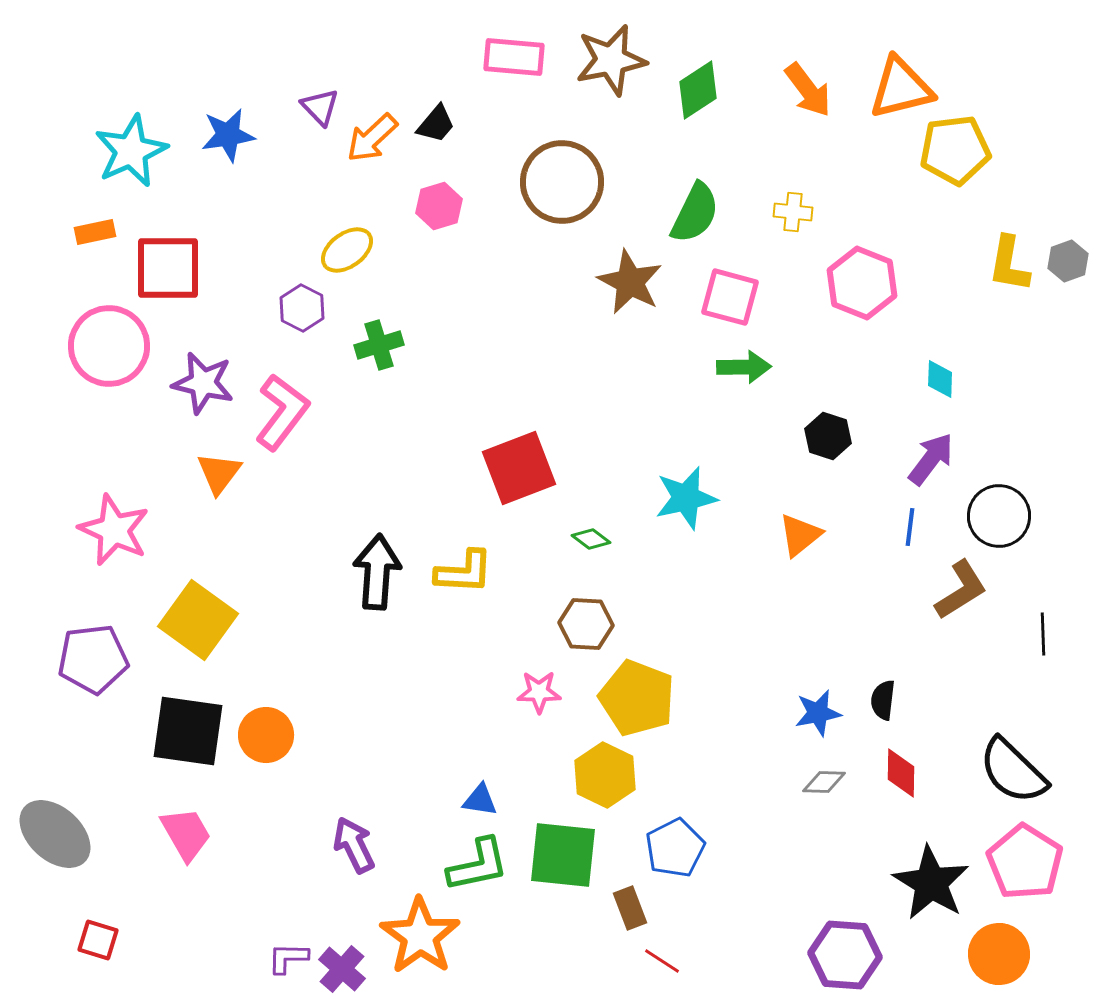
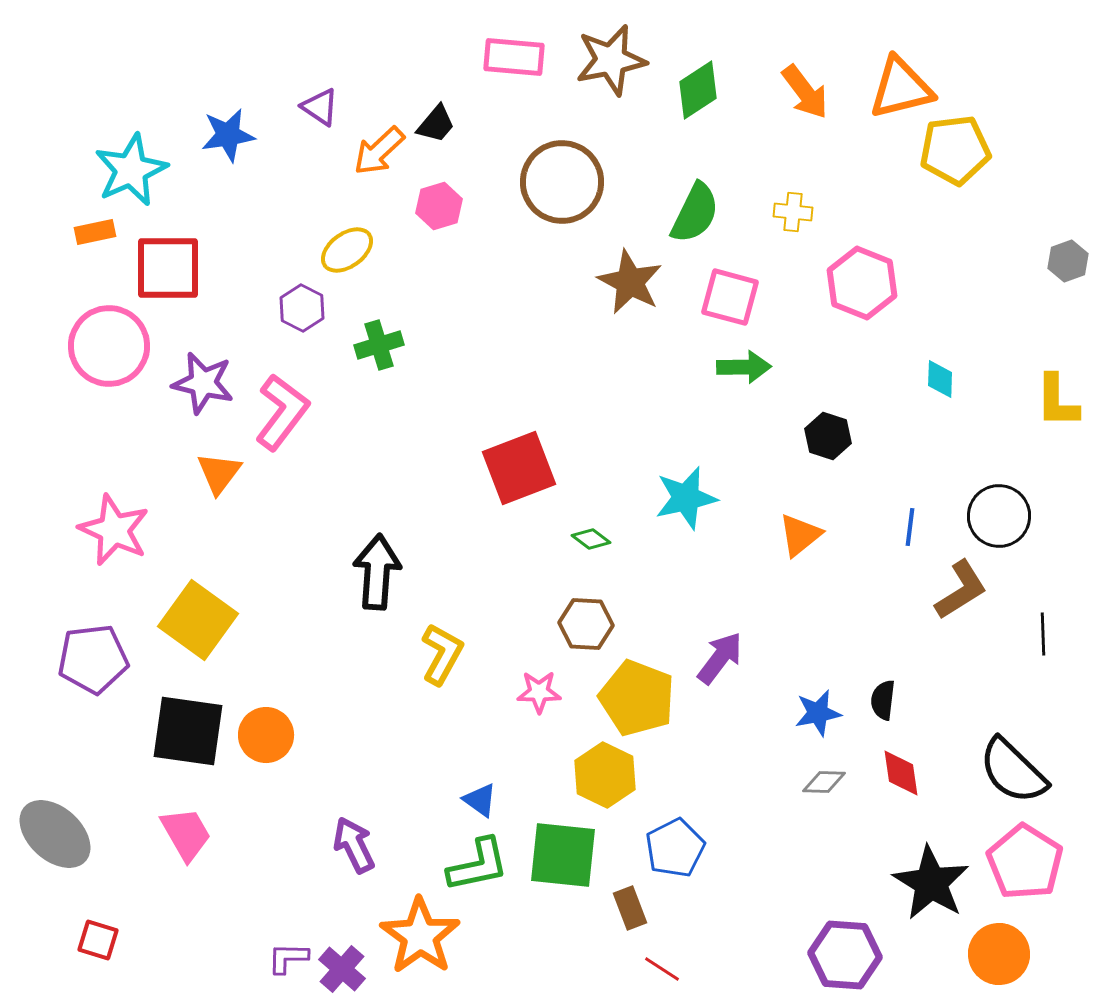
orange arrow at (808, 90): moved 3 px left, 2 px down
purple triangle at (320, 107): rotated 12 degrees counterclockwise
orange arrow at (372, 138): moved 7 px right, 13 px down
cyan star at (131, 151): moved 19 px down
yellow L-shape at (1009, 264): moved 48 px right, 137 px down; rotated 10 degrees counterclockwise
purple arrow at (931, 459): moved 211 px left, 199 px down
yellow L-shape at (464, 572): moved 22 px left, 82 px down; rotated 64 degrees counterclockwise
red diamond at (901, 773): rotated 9 degrees counterclockwise
blue triangle at (480, 800): rotated 27 degrees clockwise
red line at (662, 961): moved 8 px down
